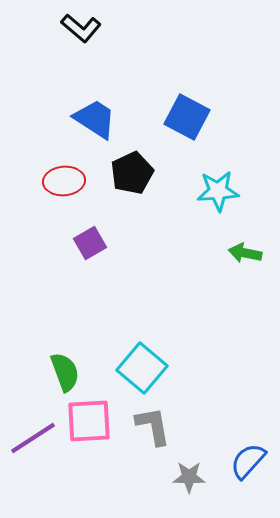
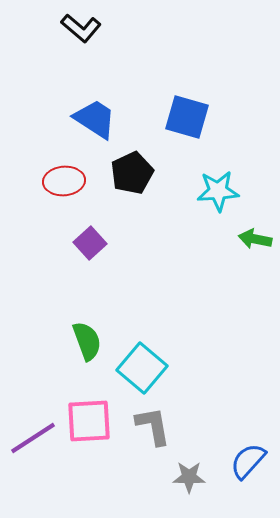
blue square: rotated 12 degrees counterclockwise
purple square: rotated 12 degrees counterclockwise
green arrow: moved 10 px right, 14 px up
green semicircle: moved 22 px right, 31 px up
